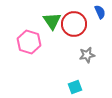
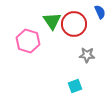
pink hexagon: moved 1 px left, 1 px up
gray star: rotated 14 degrees clockwise
cyan square: moved 1 px up
